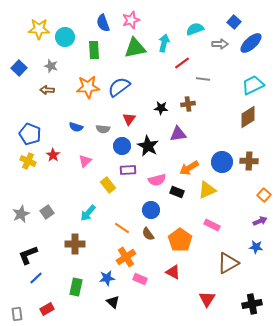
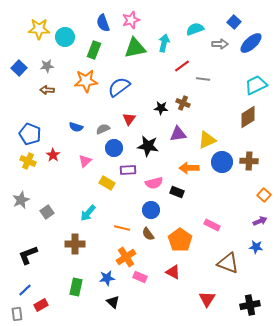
green rectangle at (94, 50): rotated 24 degrees clockwise
red line at (182, 63): moved 3 px down
gray star at (51, 66): moved 4 px left; rotated 24 degrees counterclockwise
cyan trapezoid at (253, 85): moved 3 px right
orange star at (88, 87): moved 2 px left, 6 px up
brown cross at (188, 104): moved 5 px left, 1 px up; rotated 32 degrees clockwise
gray semicircle at (103, 129): rotated 152 degrees clockwise
blue circle at (122, 146): moved 8 px left, 2 px down
black star at (148, 146): rotated 20 degrees counterclockwise
orange arrow at (189, 168): rotated 30 degrees clockwise
pink semicircle at (157, 180): moved 3 px left, 3 px down
yellow rectangle at (108, 185): moved 1 px left, 2 px up; rotated 21 degrees counterclockwise
yellow triangle at (207, 190): moved 50 px up
gray star at (21, 214): moved 14 px up
orange line at (122, 228): rotated 21 degrees counterclockwise
brown triangle at (228, 263): rotated 50 degrees clockwise
blue line at (36, 278): moved 11 px left, 12 px down
pink rectangle at (140, 279): moved 2 px up
black cross at (252, 304): moved 2 px left, 1 px down
red rectangle at (47, 309): moved 6 px left, 4 px up
